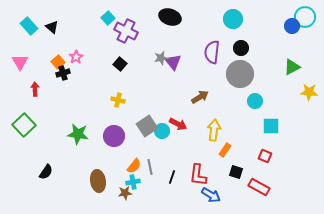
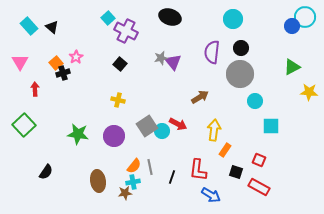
orange square at (58, 62): moved 2 px left, 1 px down
red square at (265, 156): moved 6 px left, 4 px down
red L-shape at (198, 175): moved 5 px up
